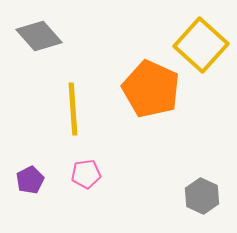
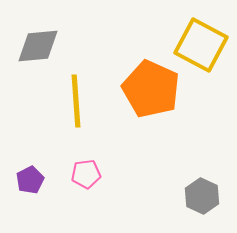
gray diamond: moved 1 px left, 10 px down; rotated 54 degrees counterclockwise
yellow square: rotated 14 degrees counterclockwise
yellow line: moved 3 px right, 8 px up
